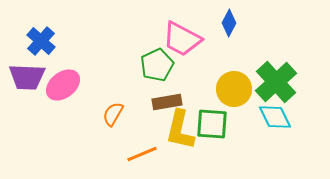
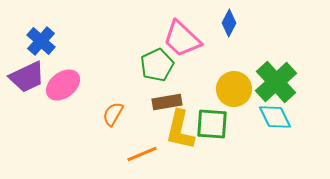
pink trapezoid: rotated 15 degrees clockwise
purple trapezoid: rotated 27 degrees counterclockwise
